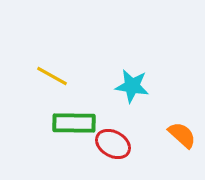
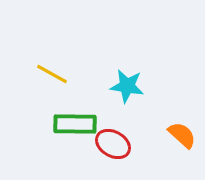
yellow line: moved 2 px up
cyan star: moved 5 px left
green rectangle: moved 1 px right, 1 px down
